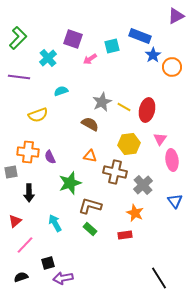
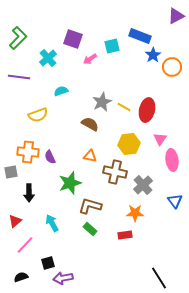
orange star: rotated 24 degrees counterclockwise
cyan arrow: moved 3 px left
